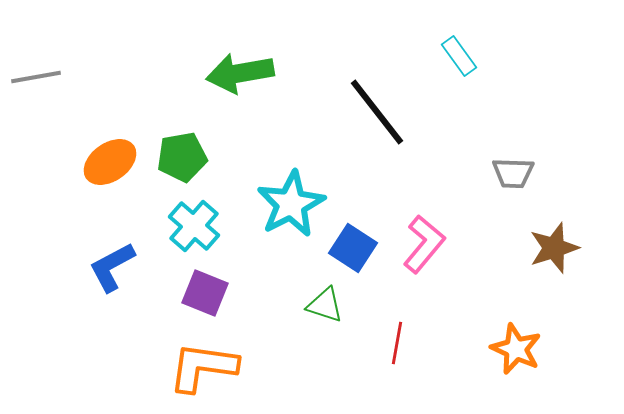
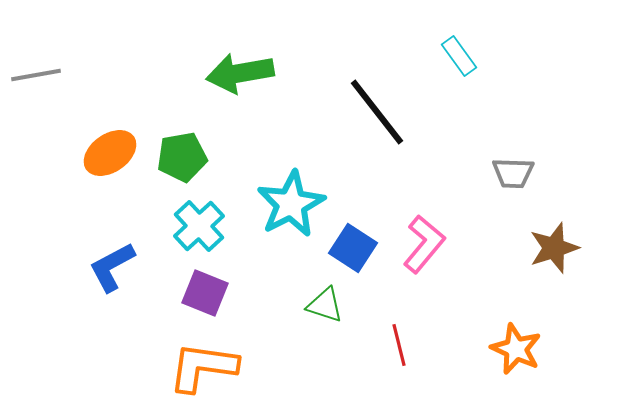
gray line: moved 2 px up
orange ellipse: moved 9 px up
cyan cross: moved 5 px right; rotated 6 degrees clockwise
red line: moved 2 px right, 2 px down; rotated 24 degrees counterclockwise
